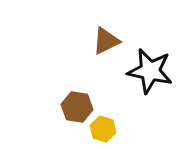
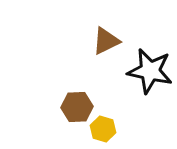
brown hexagon: rotated 12 degrees counterclockwise
